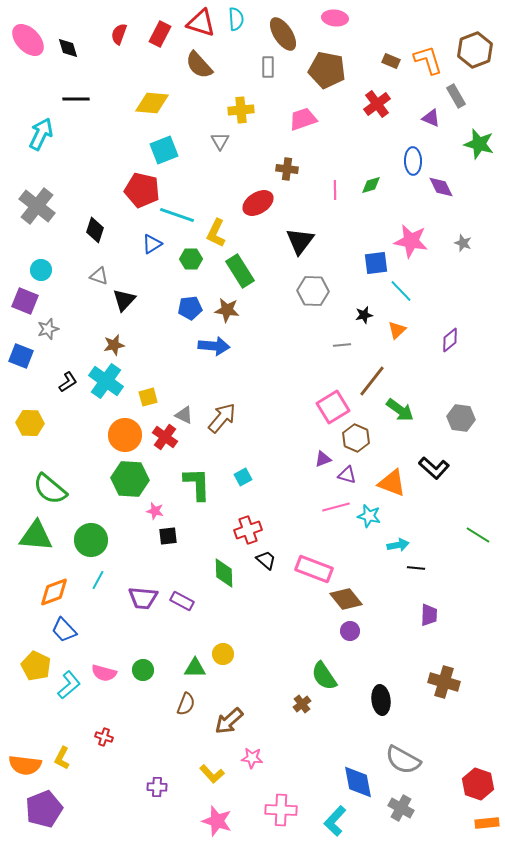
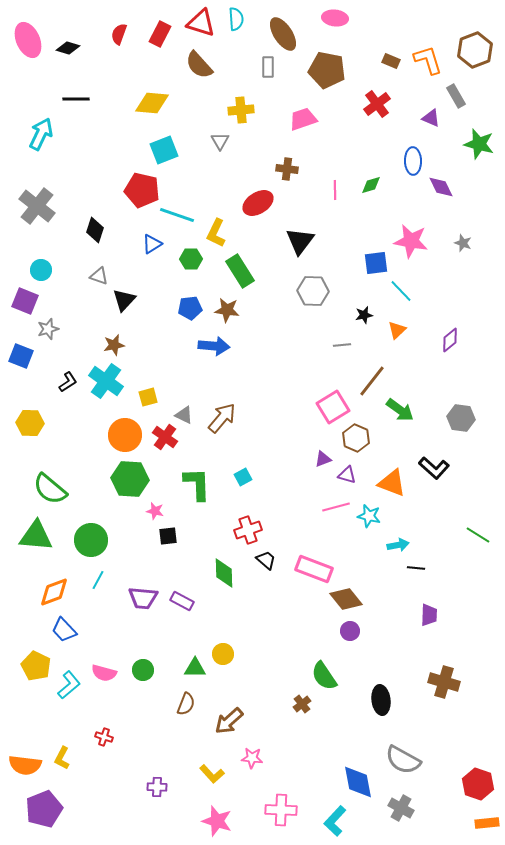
pink ellipse at (28, 40): rotated 20 degrees clockwise
black diamond at (68, 48): rotated 55 degrees counterclockwise
